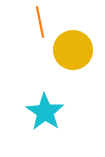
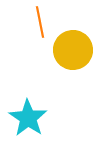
cyan star: moved 17 px left, 6 px down
